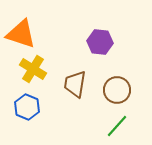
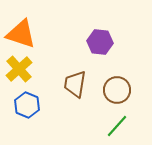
yellow cross: moved 14 px left; rotated 16 degrees clockwise
blue hexagon: moved 2 px up
